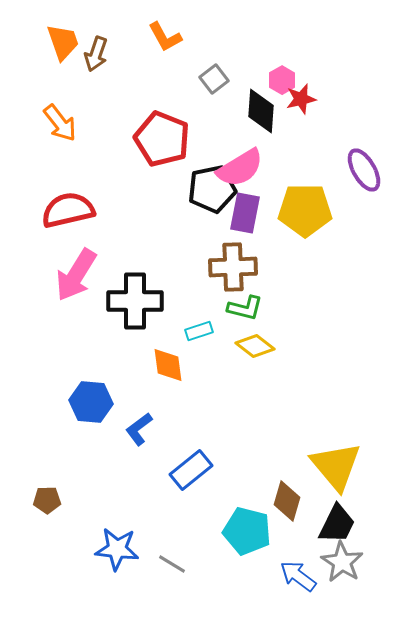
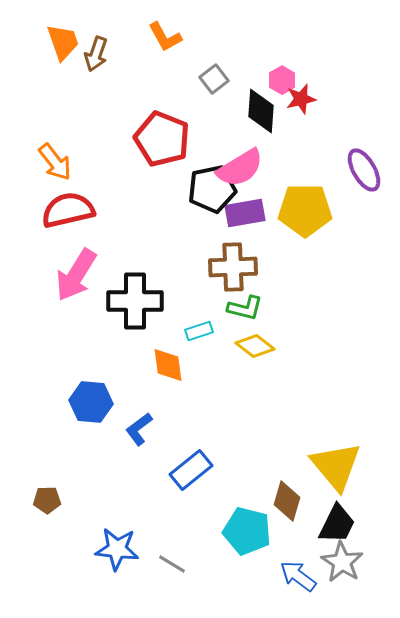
orange arrow: moved 5 px left, 39 px down
purple rectangle: rotated 69 degrees clockwise
